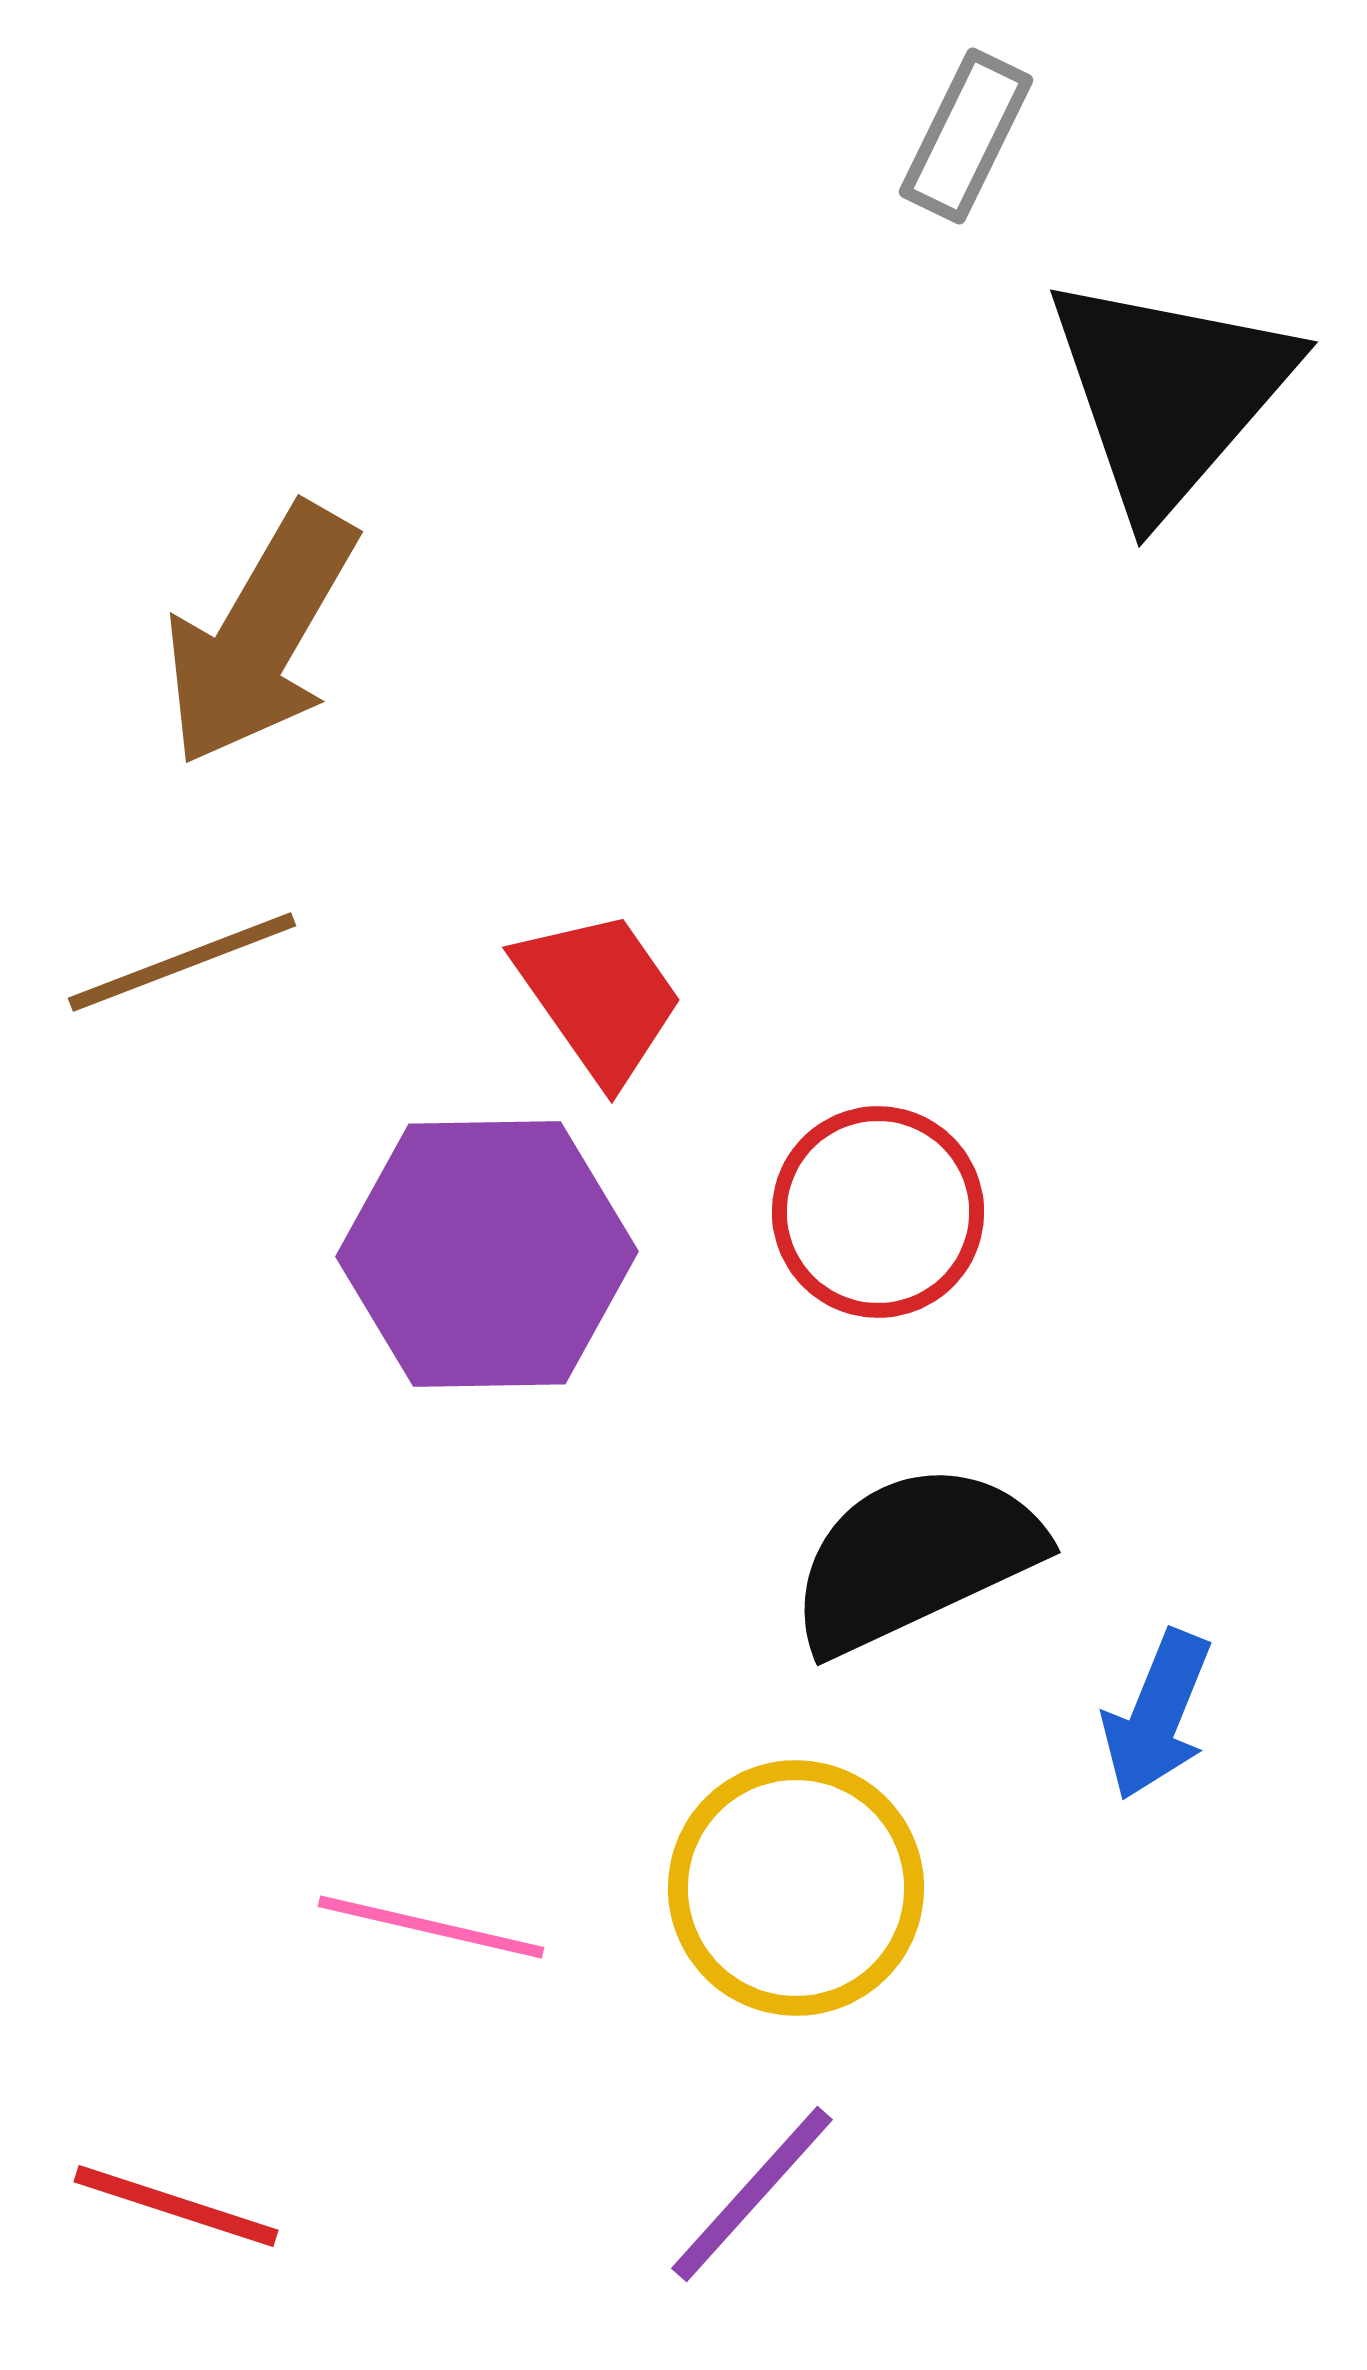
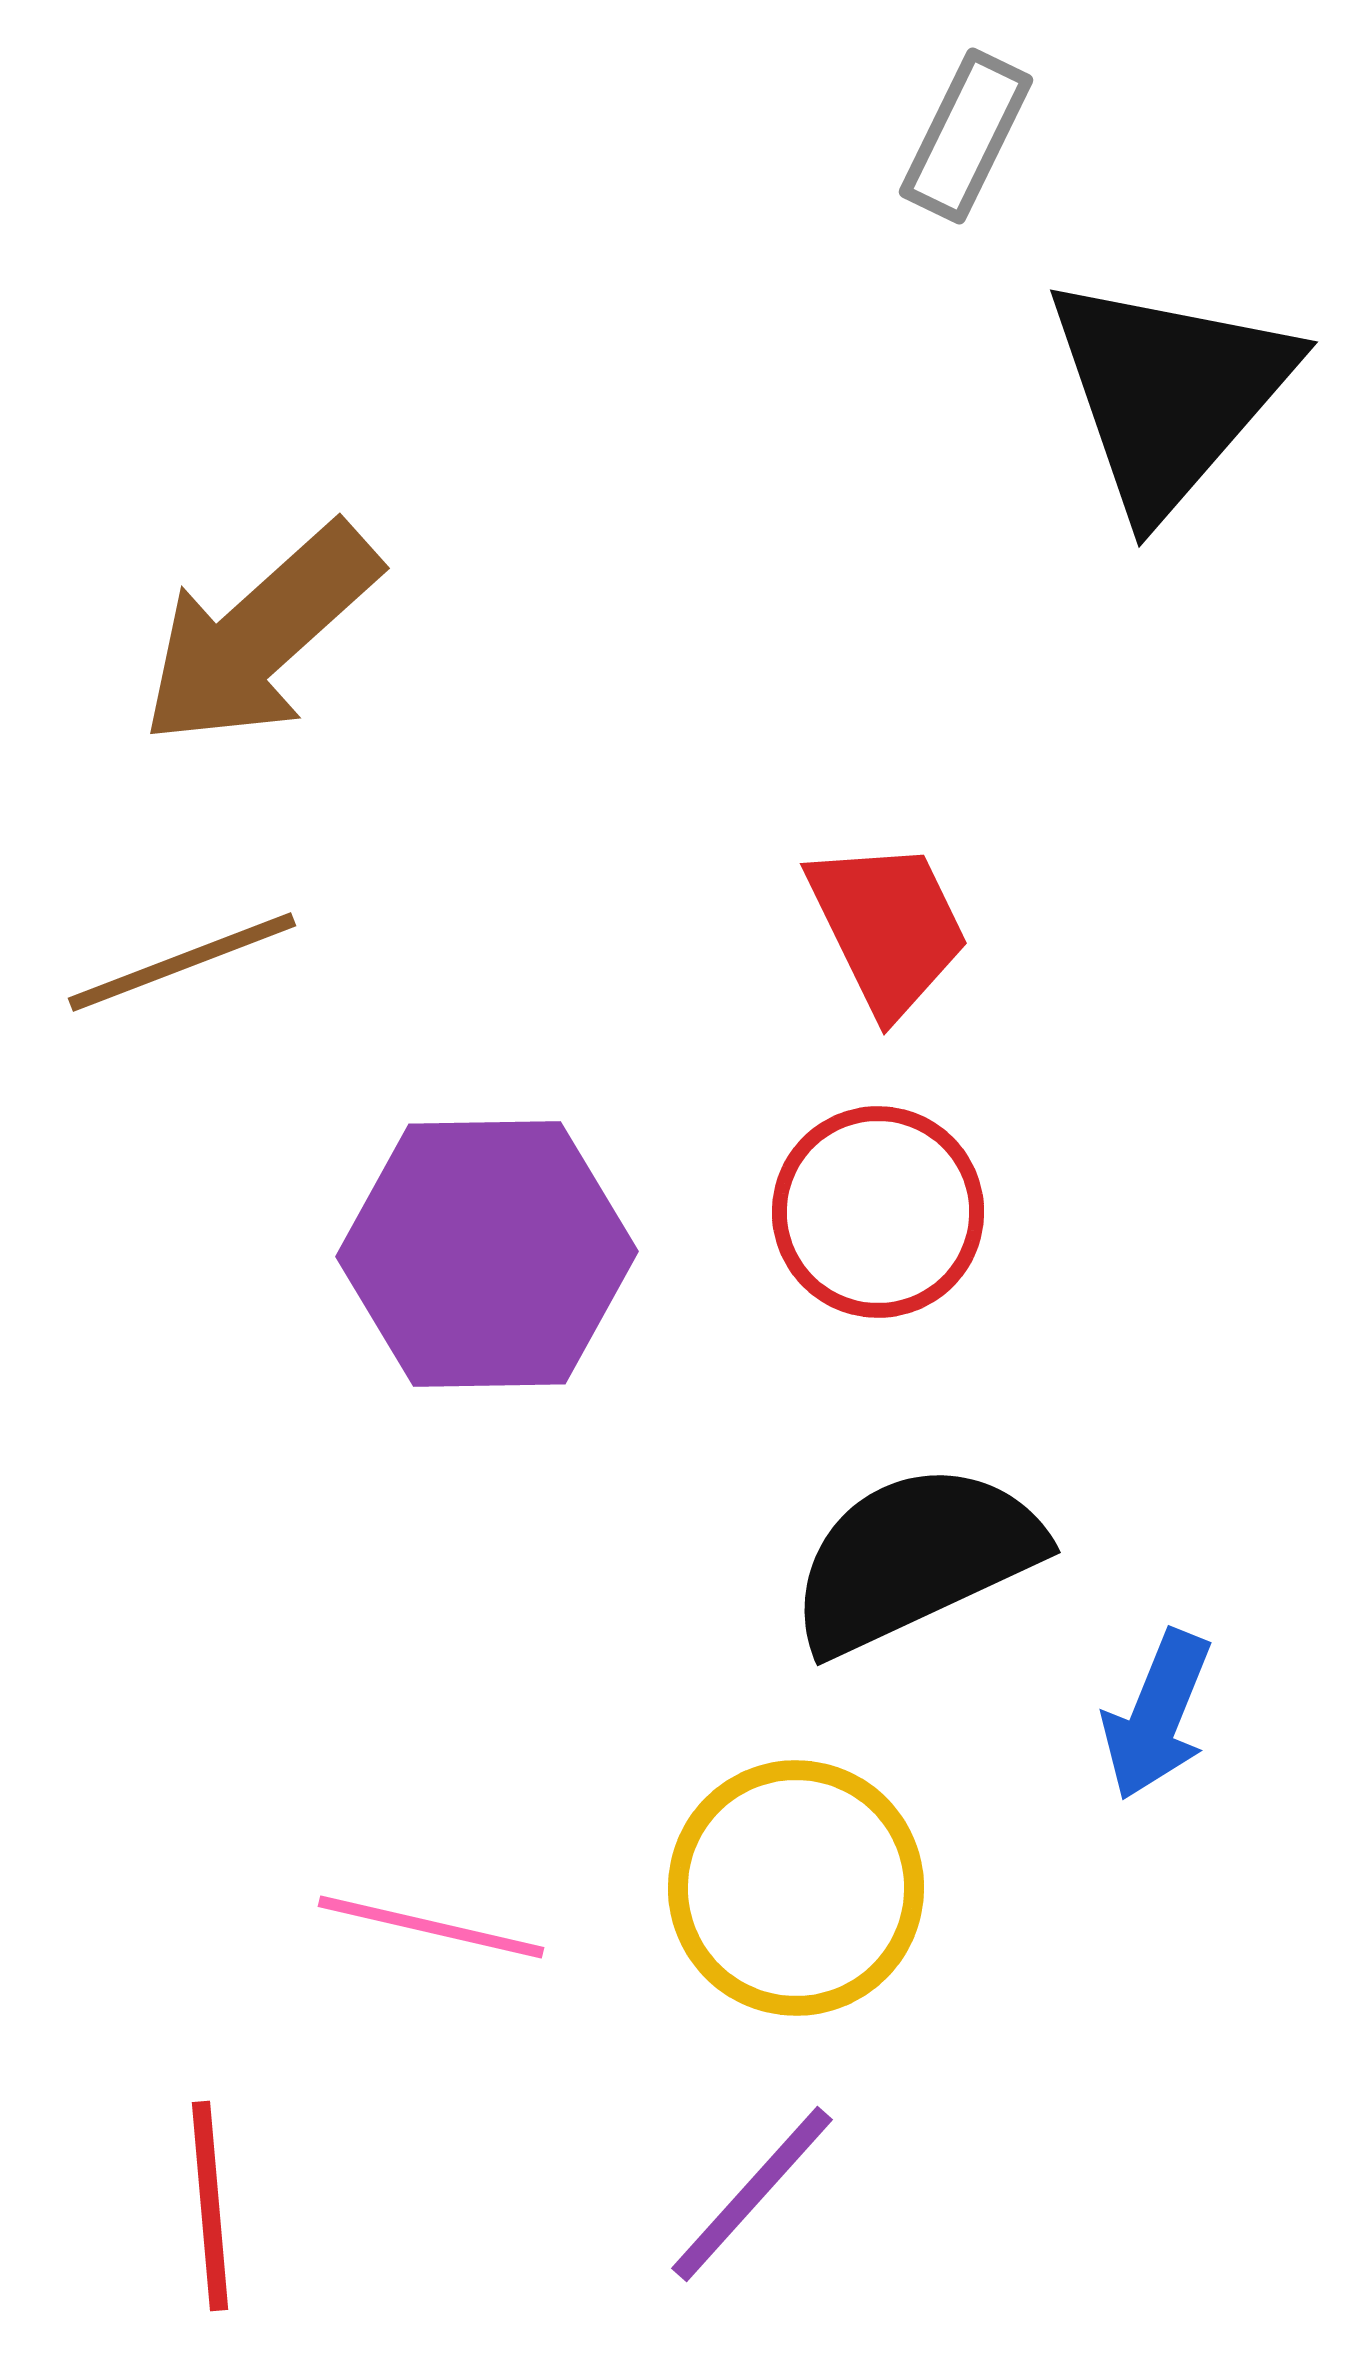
brown arrow: rotated 18 degrees clockwise
red trapezoid: moved 289 px right, 69 px up; rotated 9 degrees clockwise
red line: moved 34 px right; rotated 67 degrees clockwise
